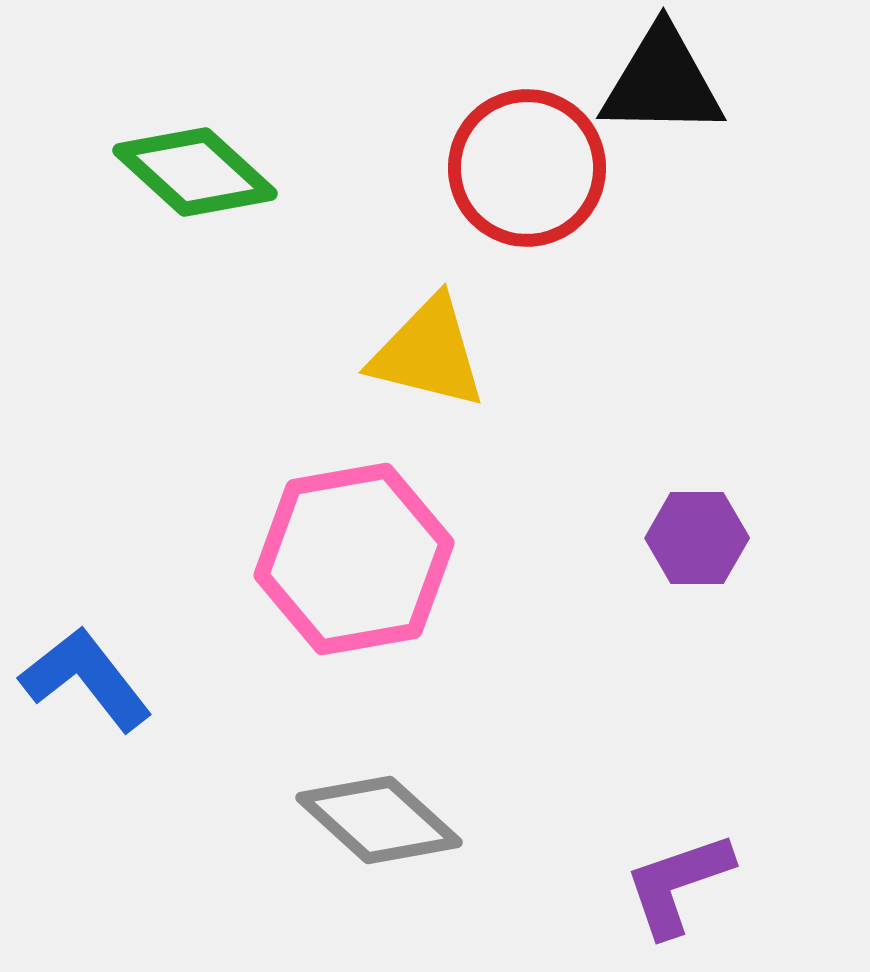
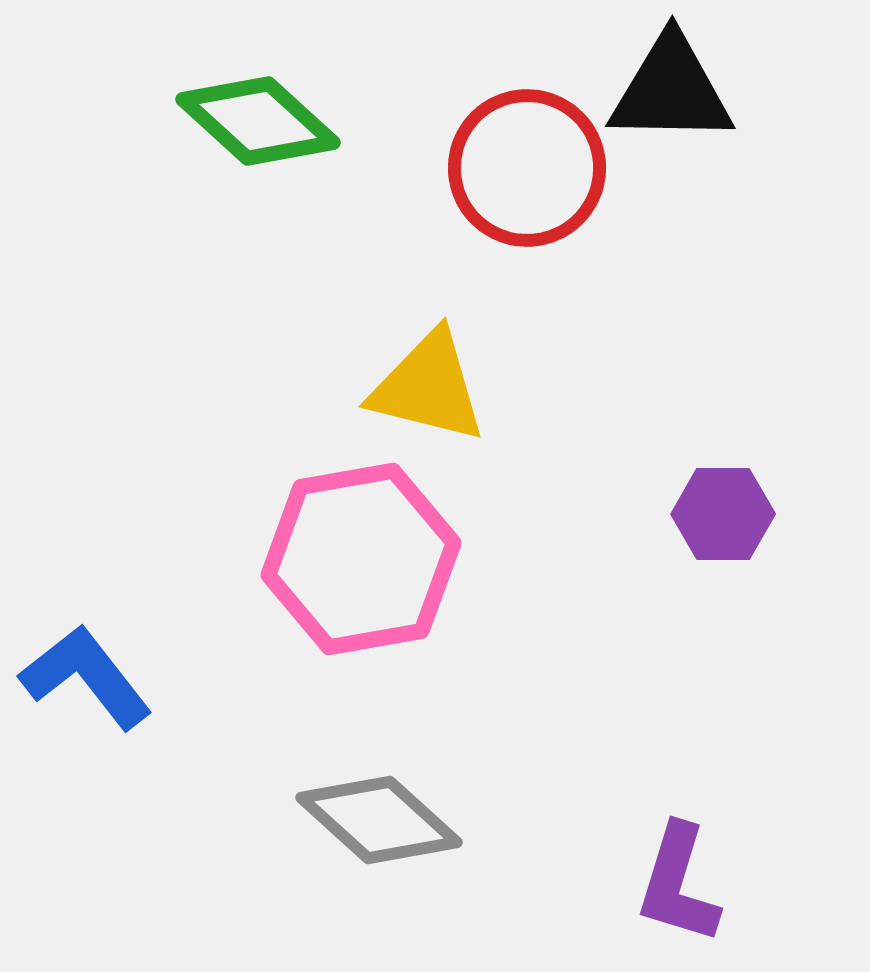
black triangle: moved 9 px right, 8 px down
green diamond: moved 63 px right, 51 px up
yellow triangle: moved 34 px down
purple hexagon: moved 26 px right, 24 px up
pink hexagon: moved 7 px right
blue L-shape: moved 2 px up
purple L-shape: rotated 54 degrees counterclockwise
